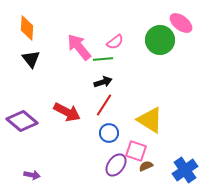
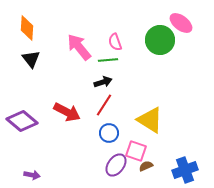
pink semicircle: rotated 108 degrees clockwise
green line: moved 5 px right, 1 px down
blue cross: rotated 15 degrees clockwise
